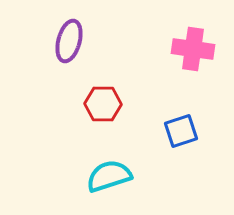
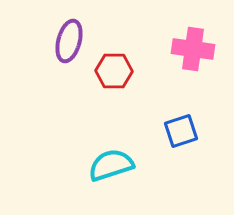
red hexagon: moved 11 px right, 33 px up
cyan semicircle: moved 2 px right, 11 px up
